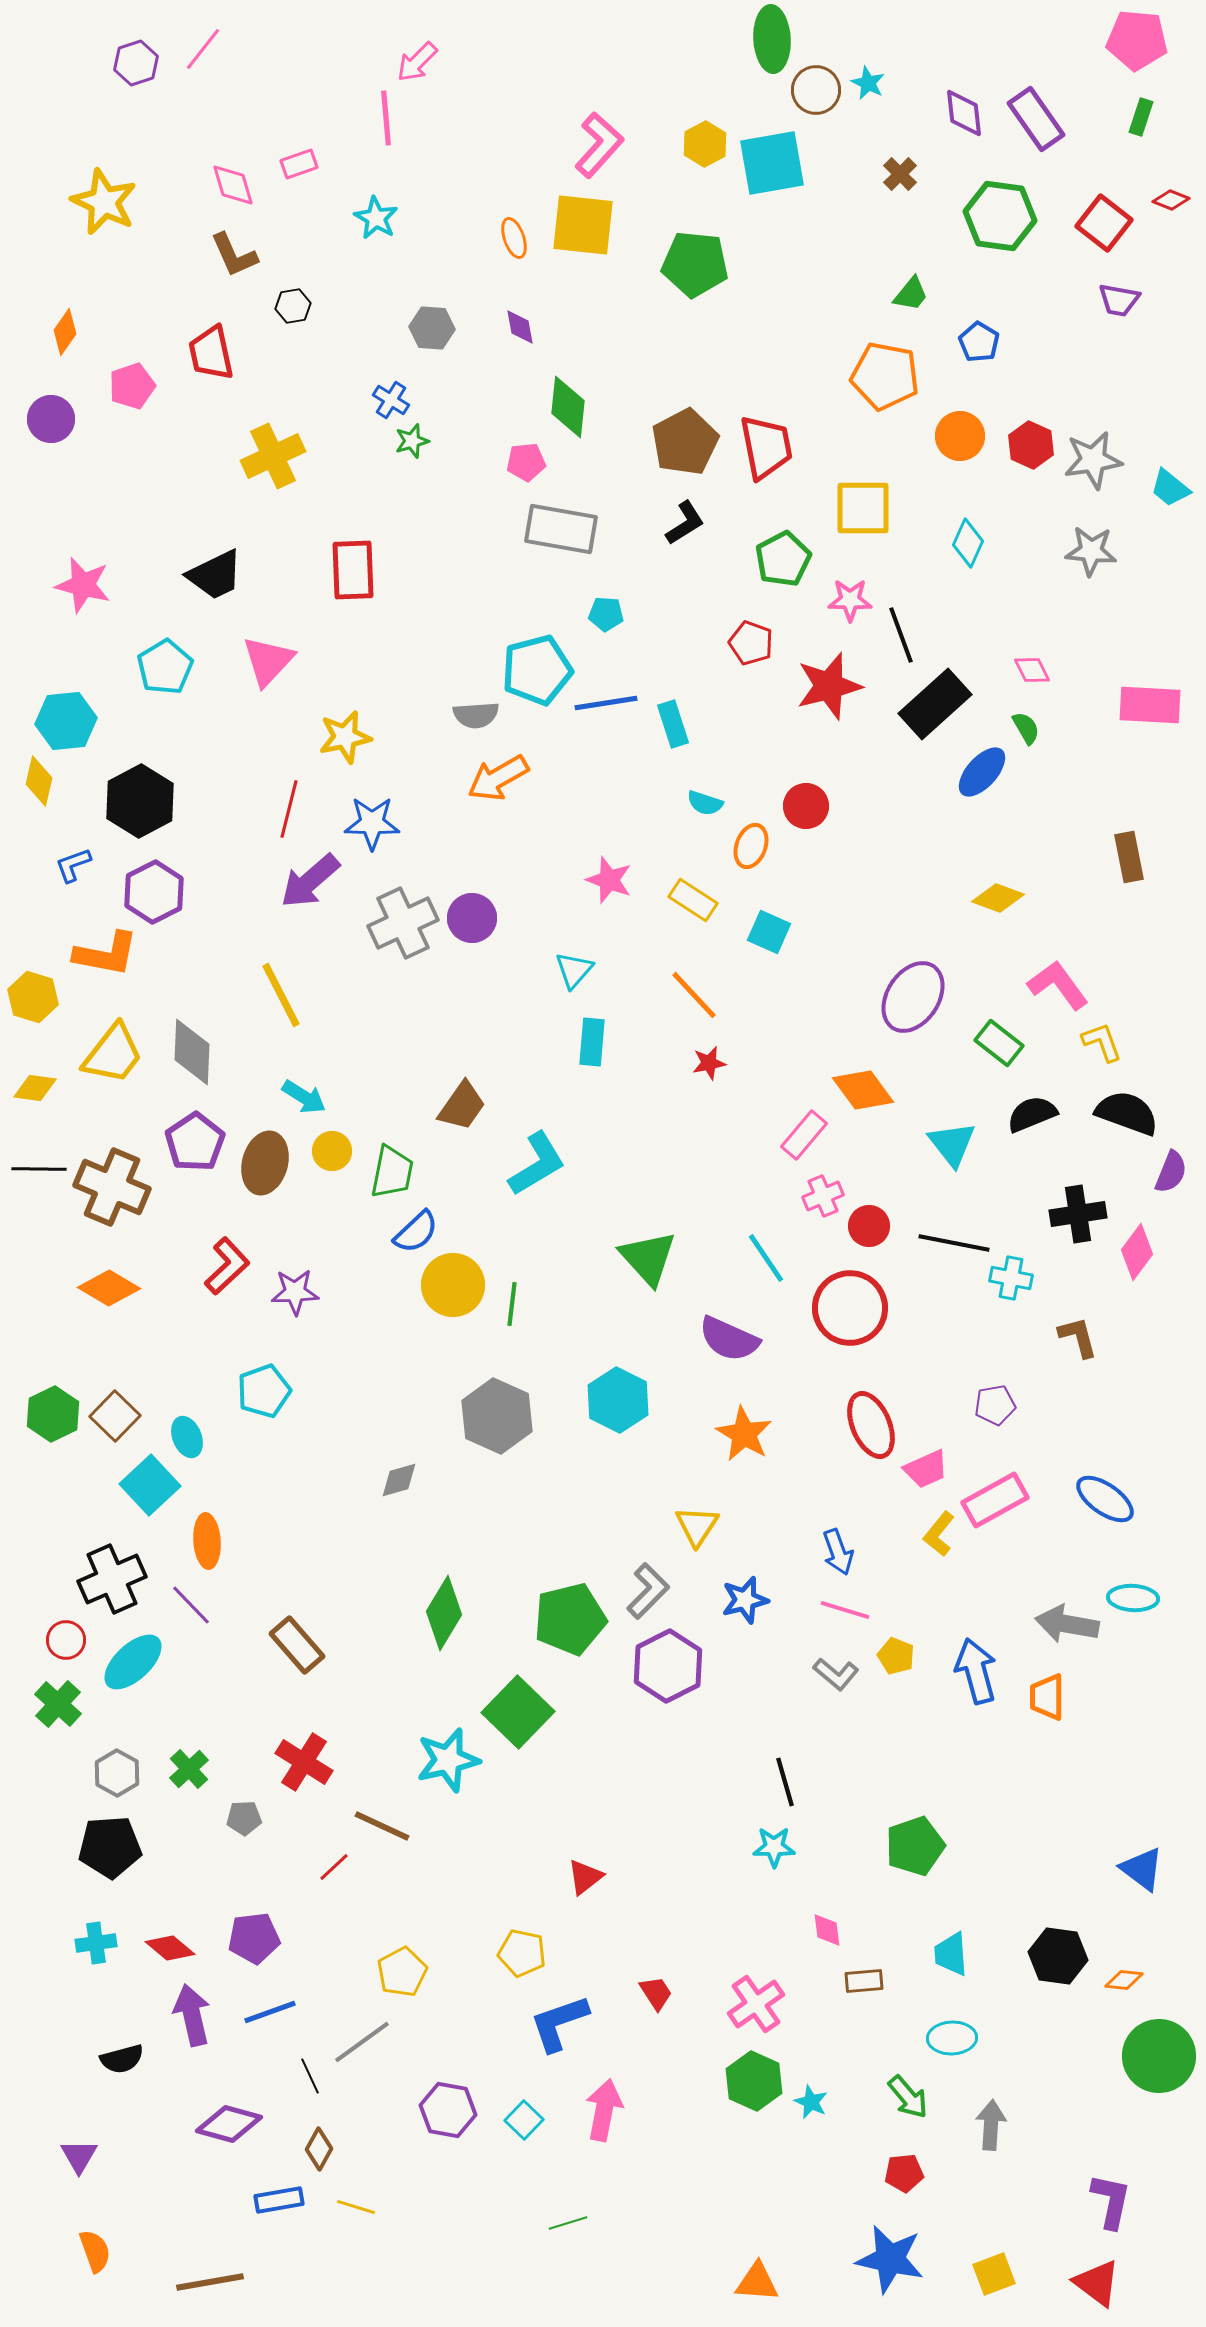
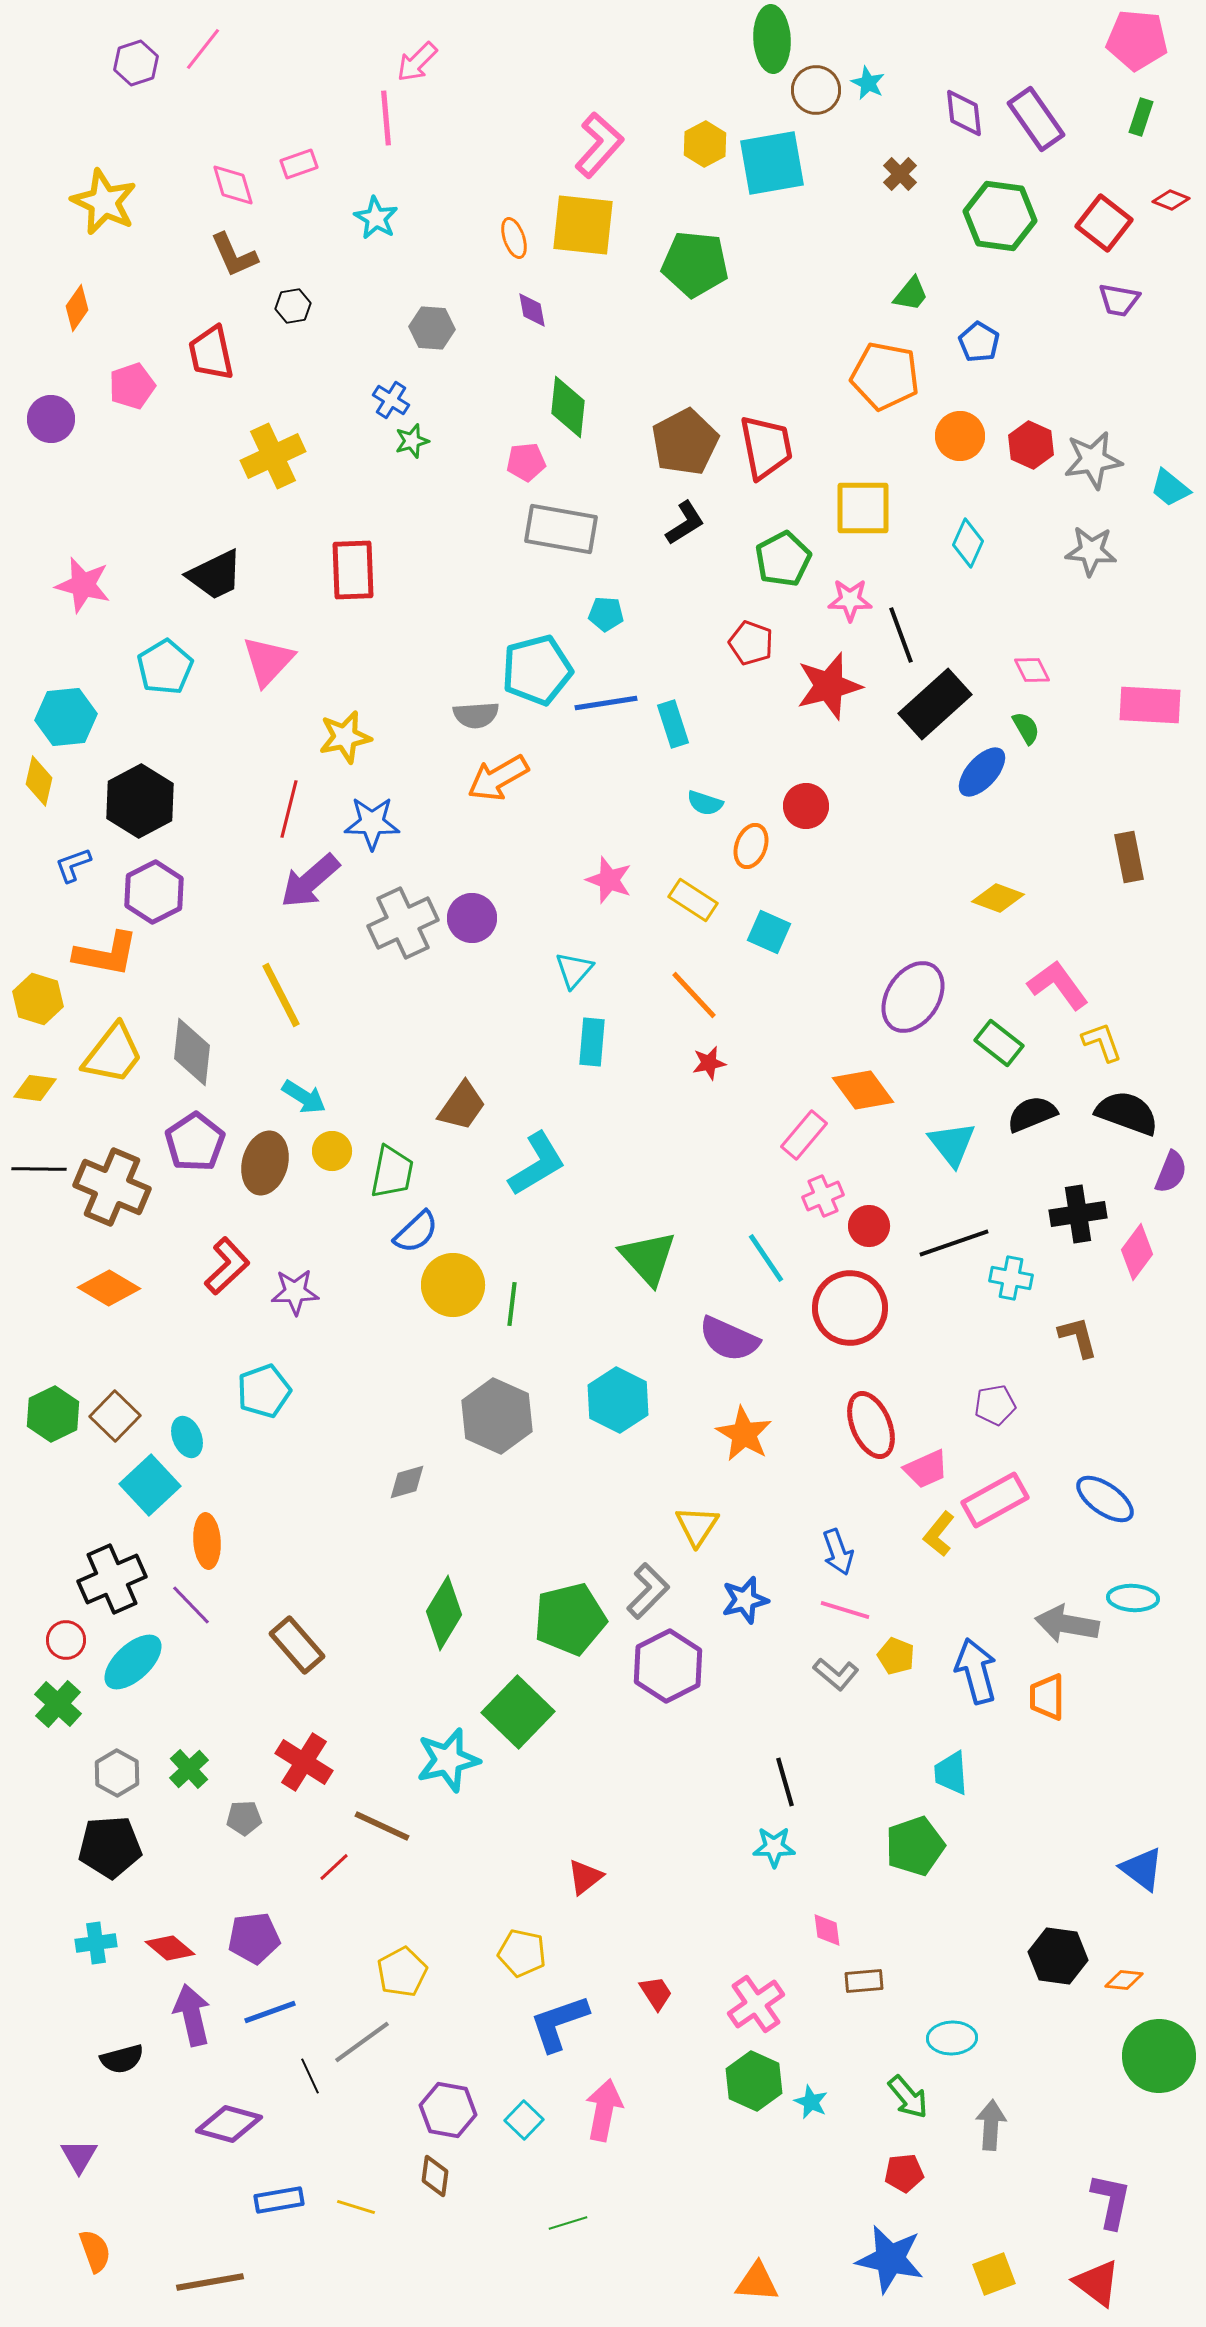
purple diamond at (520, 327): moved 12 px right, 17 px up
orange diamond at (65, 332): moved 12 px right, 24 px up
cyan hexagon at (66, 721): moved 4 px up
yellow hexagon at (33, 997): moved 5 px right, 2 px down
gray diamond at (192, 1052): rotated 4 degrees clockwise
black line at (954, 1243): rotated 30 degrees counterclockwise
gray diamond at (399, 1480): moved 8 px right, 2 px down
cyan trapezoid at (951, 1954): moved 181 px up
brown diamond at (319, 2149): moved 116 px right, 27 px down; rotated 21 degrees counterclockwise
